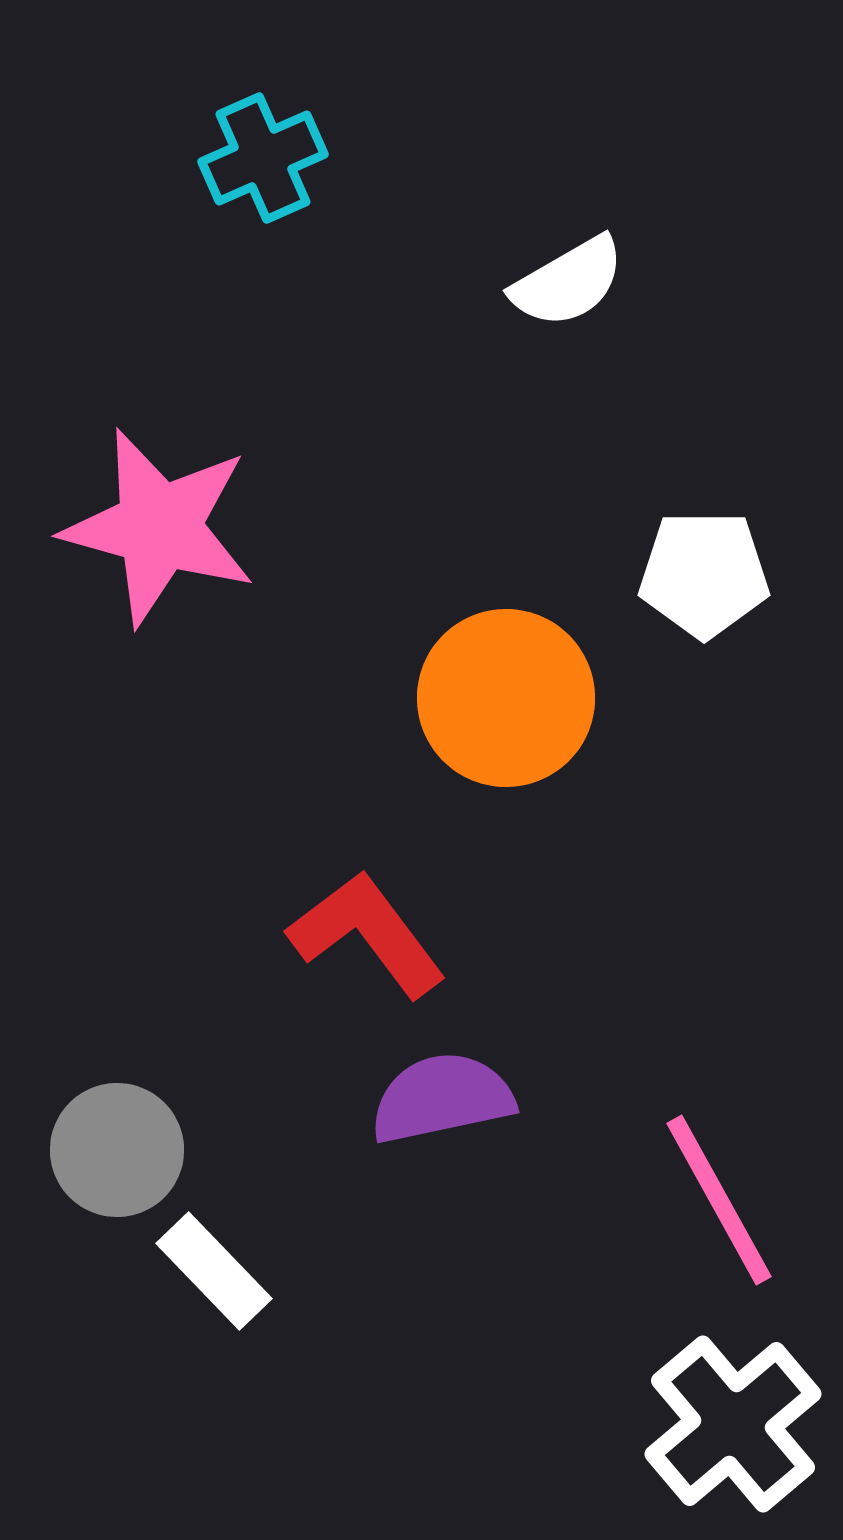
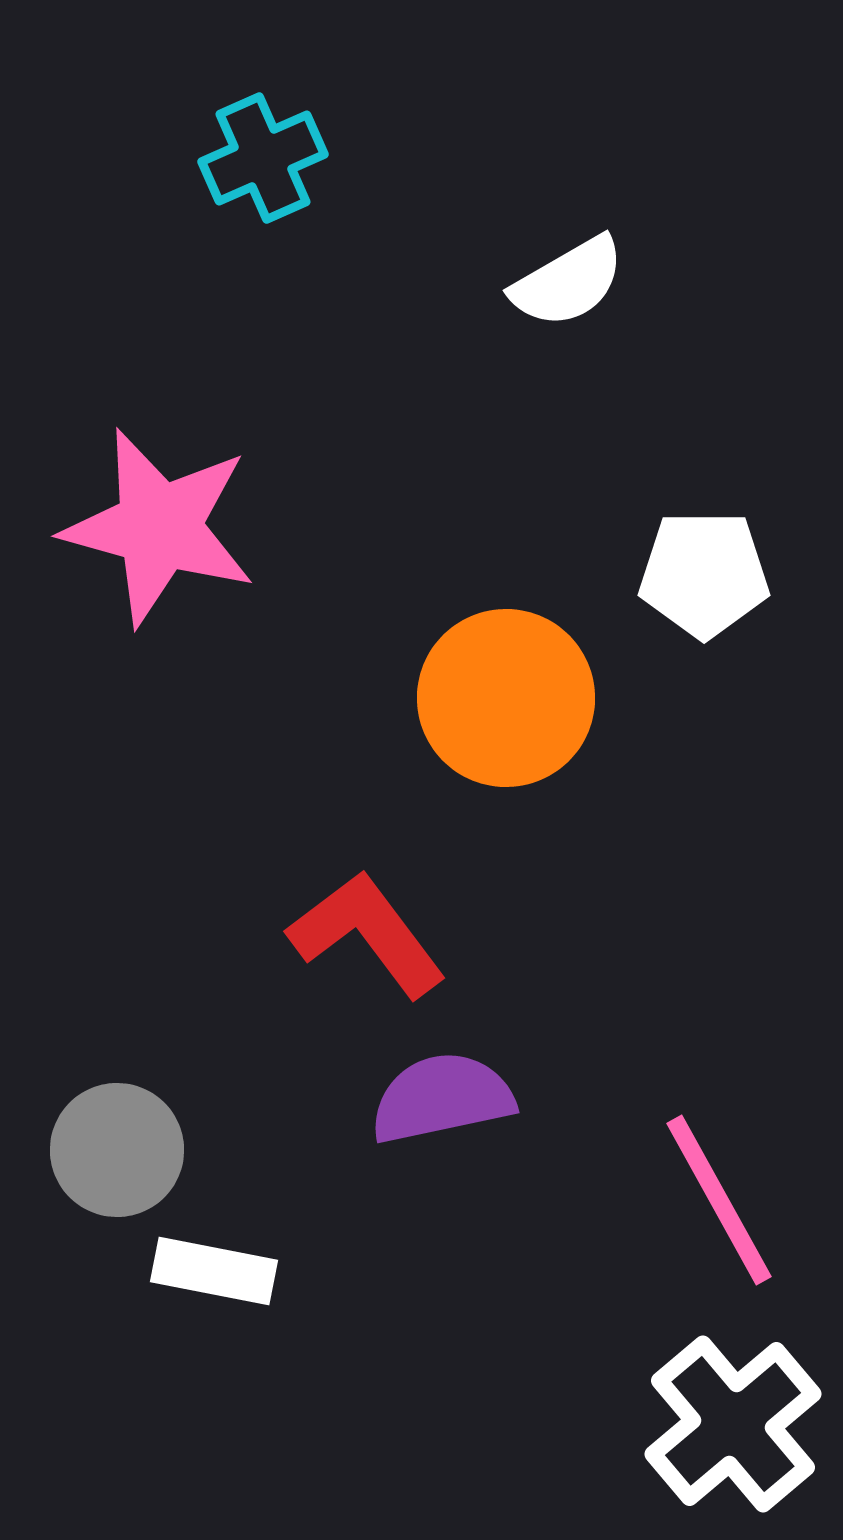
white rectangle: rotated 35 degrees counterclockwise
